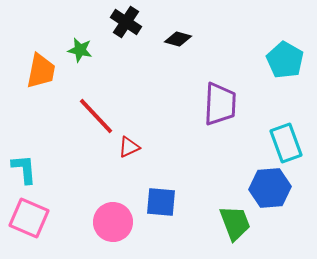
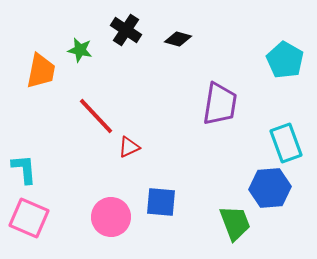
black cross: moved 8 px down
purple trapezoid: rotated 6 degrees clockwise
pink circle: moved 2 px left, 5 px up
